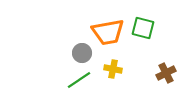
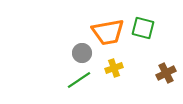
yellow cross: moved 1 px right, 1 px up; rotated 30 degrees counterclockwise
